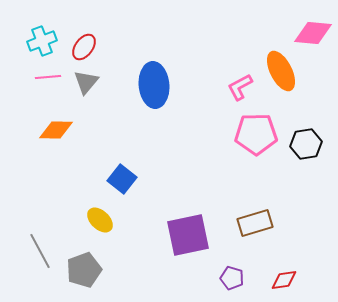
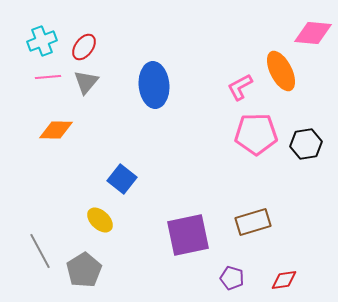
brown rectangle: moved 2 px left, 1 px up
gray pentagon: rotated 12 degrees counterclockwise
